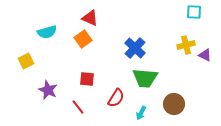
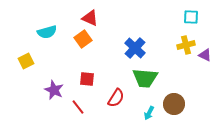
cyan square: moved 3 px left, 5 px down
purple star: moved 6 px right
cyan arrow: moved 8 px right
